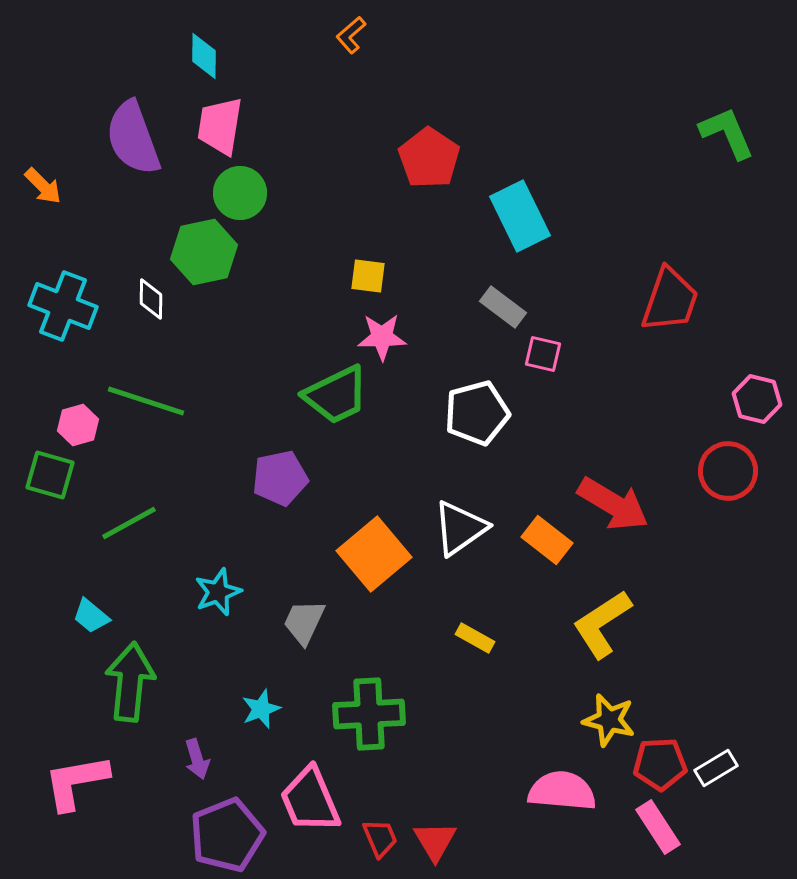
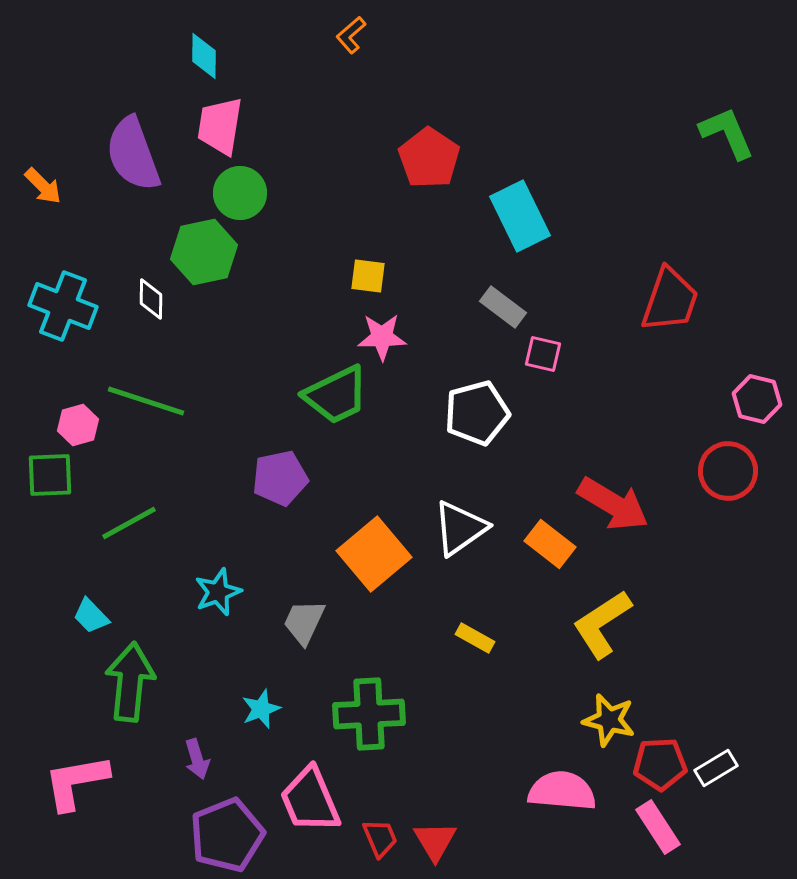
purple semicircle at (133, 138): moved 16 px down
green square at (50, 475): rotated 18 degrees counterclockwise
orange rectangle at (547, 540): moved 3 px right, 4 px down
cyan trapezoid at (91, 616): rotated 6 degrees clockwise
